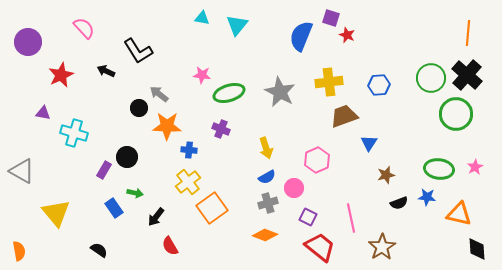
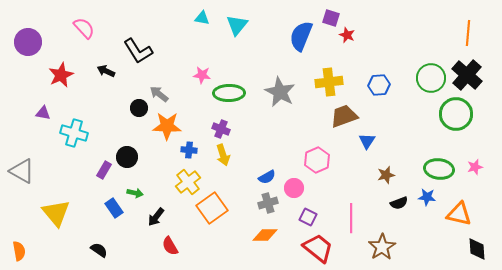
green ellipse at (229, 93): rotated 16 degrees clockwise
blue triangle at (369, 143): moved 2 px left, 2 px up
yellow arrow at (266, 148): moved 43 px left, 7 px down
pink star at (475, 167): rotated 14 degrees clockwise
pink line at (351, 218): rotated 12 degrees clockwise
orange diamond at (265, 235): rotated 20 degrees counterclockwise
red trapezoid at (320, 247): moved 2 px left, 1 px down
